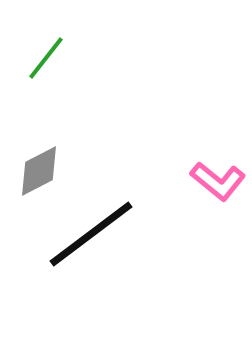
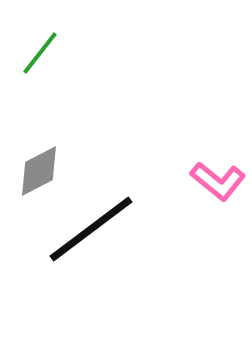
green line: moved 6 px left, 5 px up
black line: moved 5 px up
